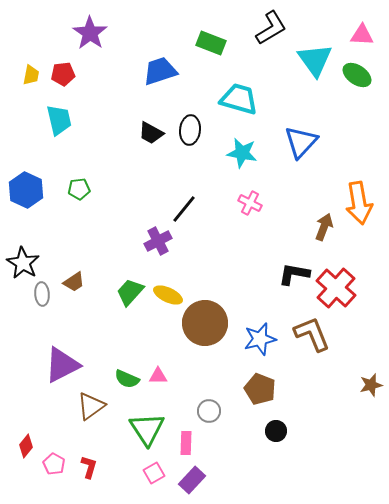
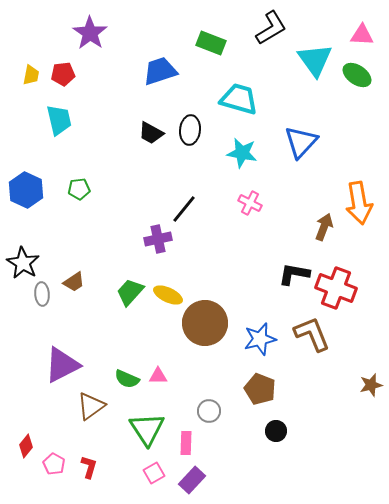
purple cross at (158, 241): moved 2 px up; rotated 16 degrees clockwise
red cross at (336, 288): rotated 21 degrees counterclockwise
